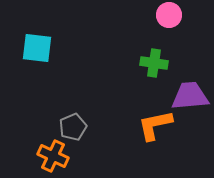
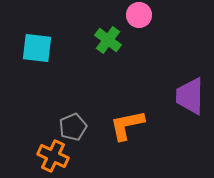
pink circle: moved 30 px left
green cross: moved 46 px left, 23 px up; rotated 28 degrees clockwise
purple trapezoid: rotated 84 degrees counterclockwise
orange L-shape: moved 28 px left
